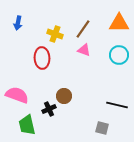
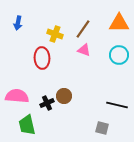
pink semicircle: moved 1 px down; rotated 15 degrees counterclockwise
black cross: moved 2 px left, 6 px up
